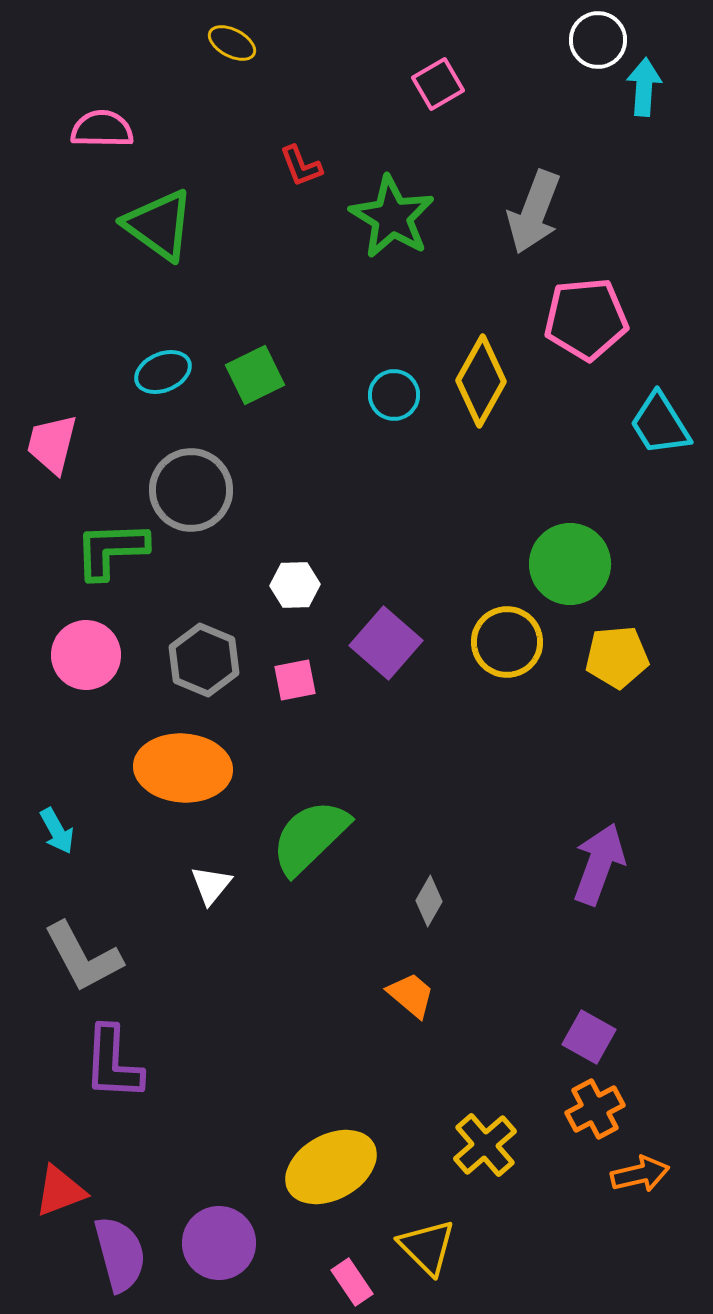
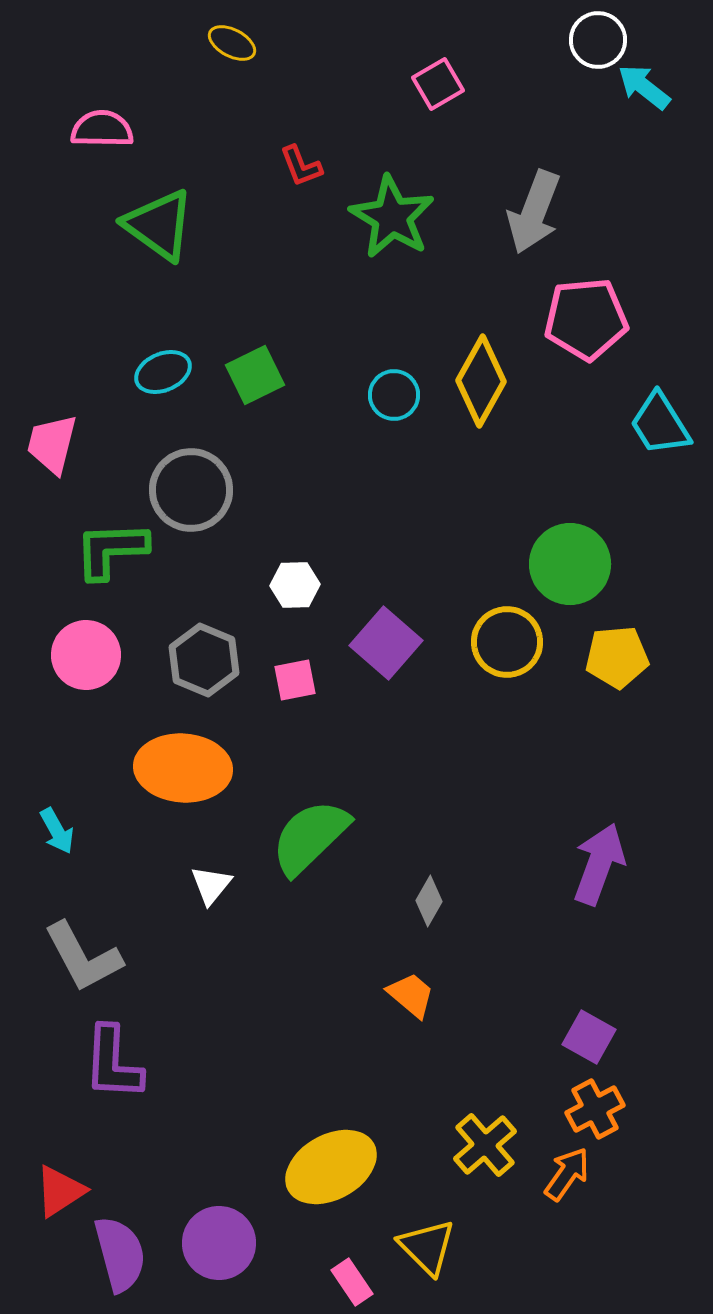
cyan arrow at (644, 87): rotated 56 degrees counterclockwise
orange arrow at (640, 1174): moved 73 px left; rotated 42 degrees counterclockwise
red triangle at (60, 1191): rotated 12 degrees counterclockwise
